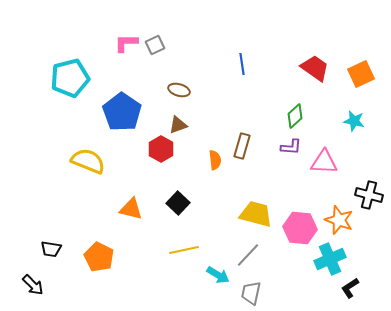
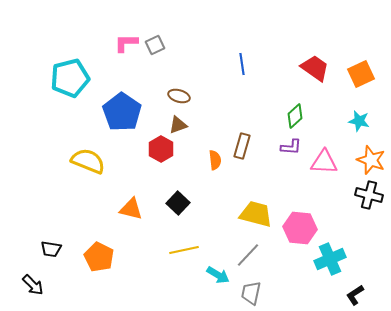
brown ellipse: moved 6 px down
cyan star: moved 5 px right
orange star: moved 32 px right, 60 px up
black L-shape: moved 5 px right, 7 px down
